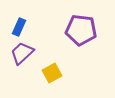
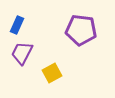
blue rectangle: moved 2 px left, 2 px up
purple trapezoid: rotated 20 degrees counterclockwise
